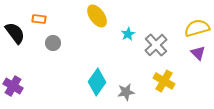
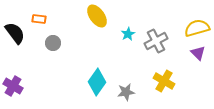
gray cross: moved 4 px up; rotated 15 degrees clockwise
